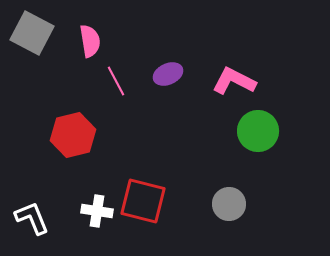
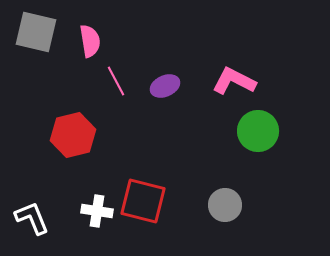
gray square: moved 4 px right, 1 px up; rotated 15 degrees counterclockwise
purple ellipse: moved 3 px left, 12 px down
gray circle: moved 4 px left, 1 px down
